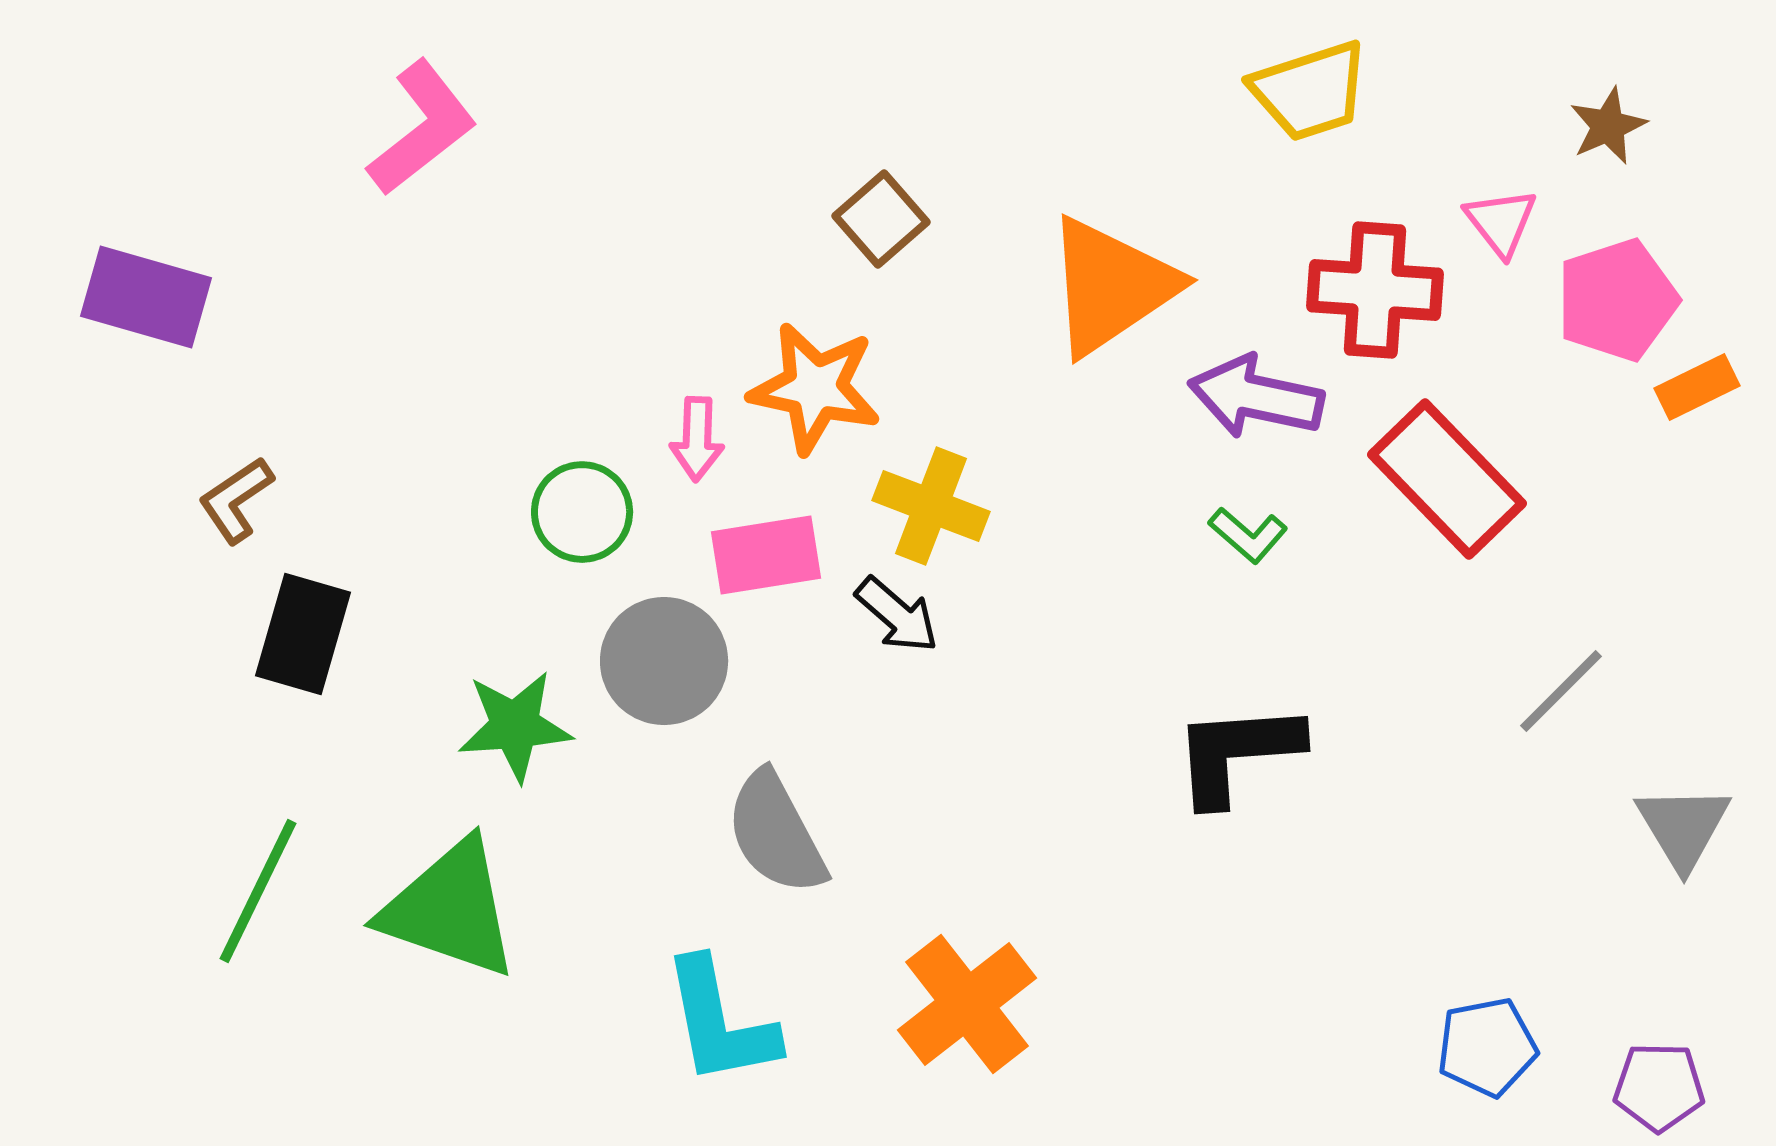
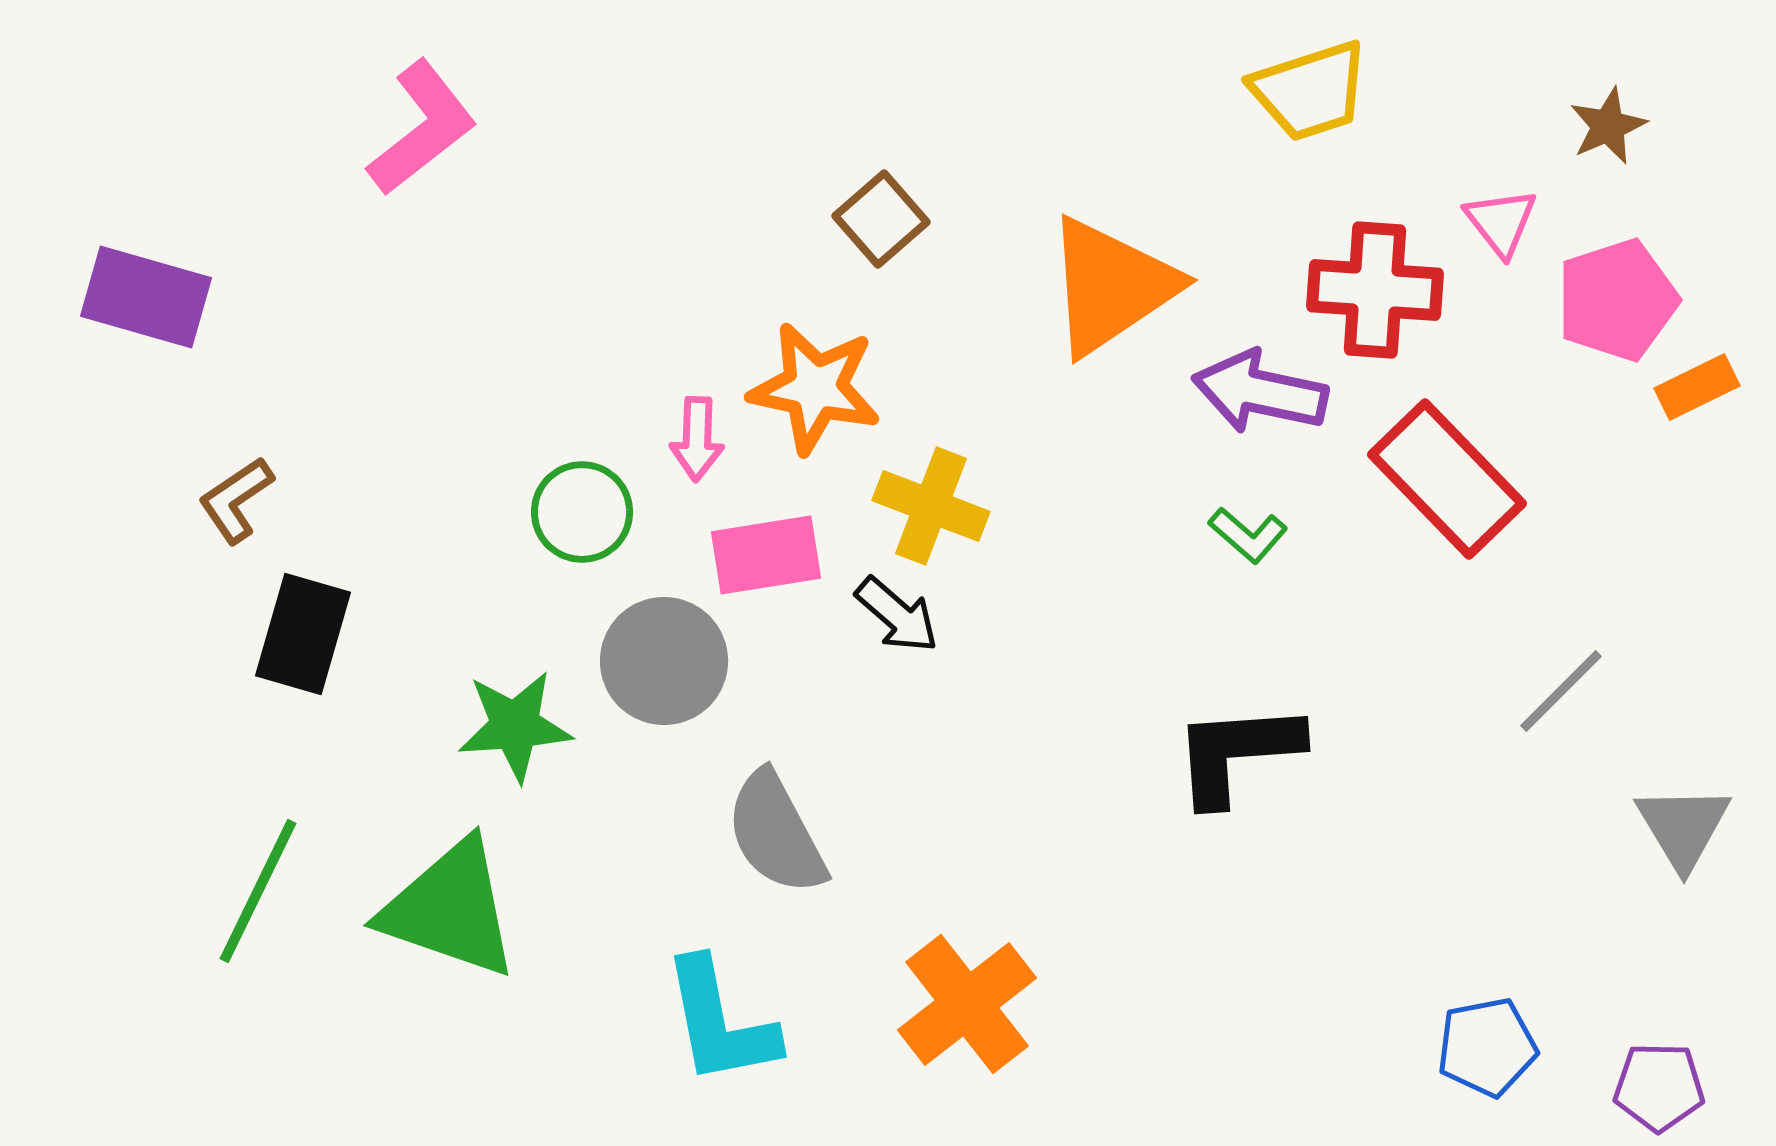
purple arrow: moved 4 px right, 5 px up
